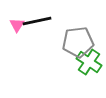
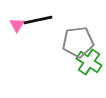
black line: moved 1 px right, 1 px up
